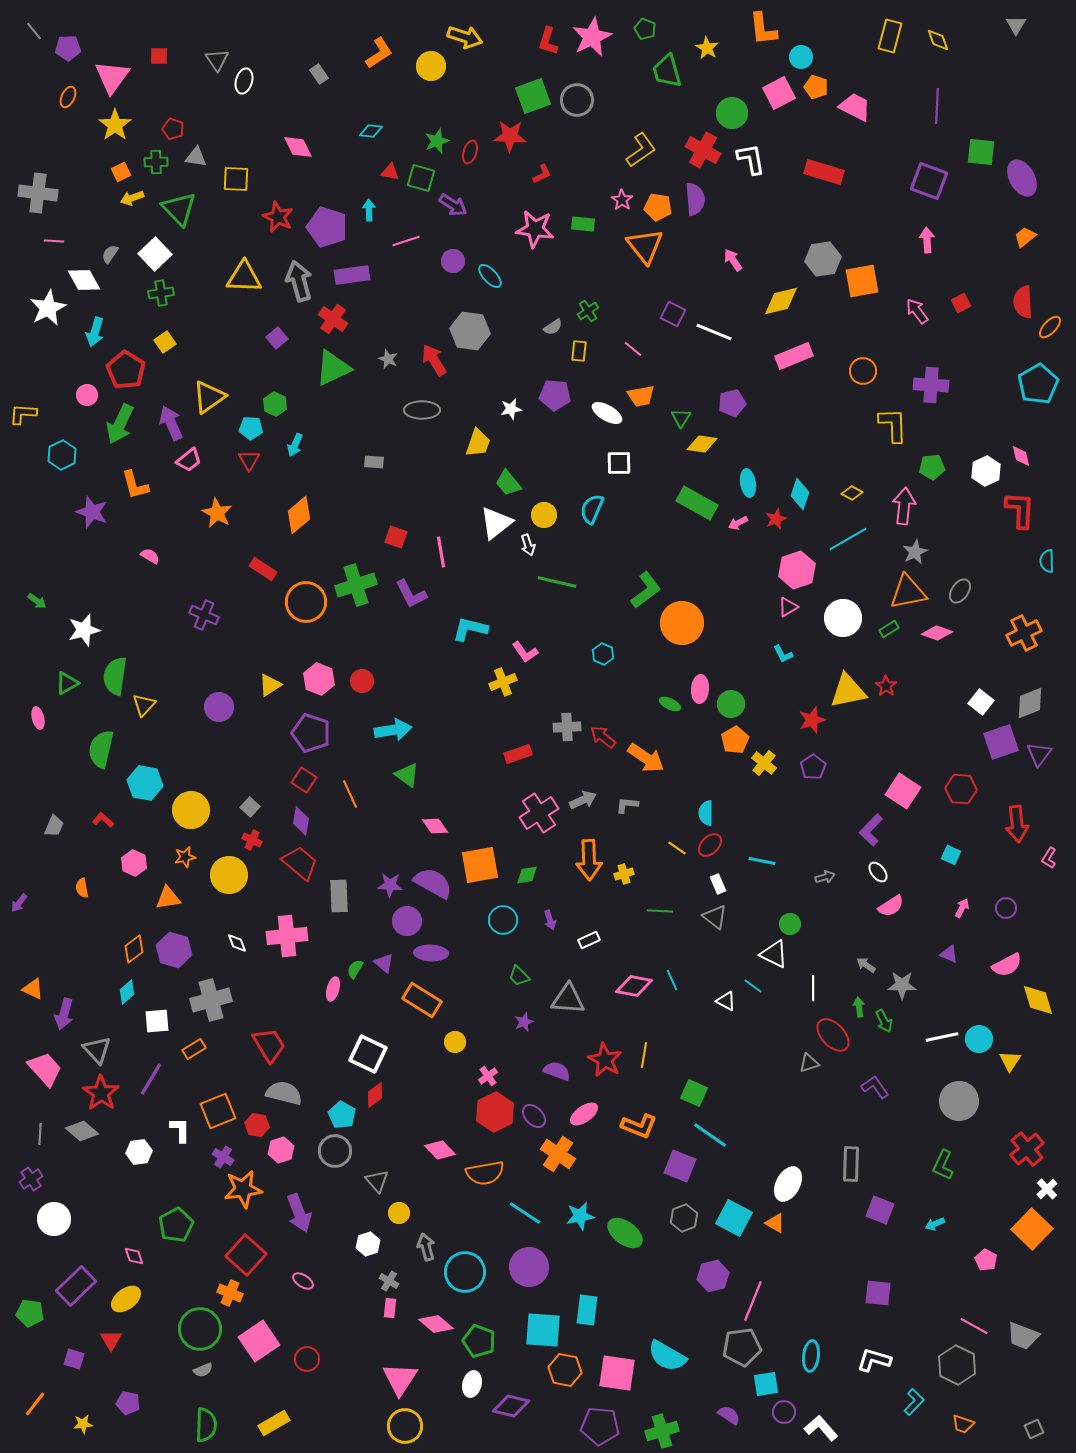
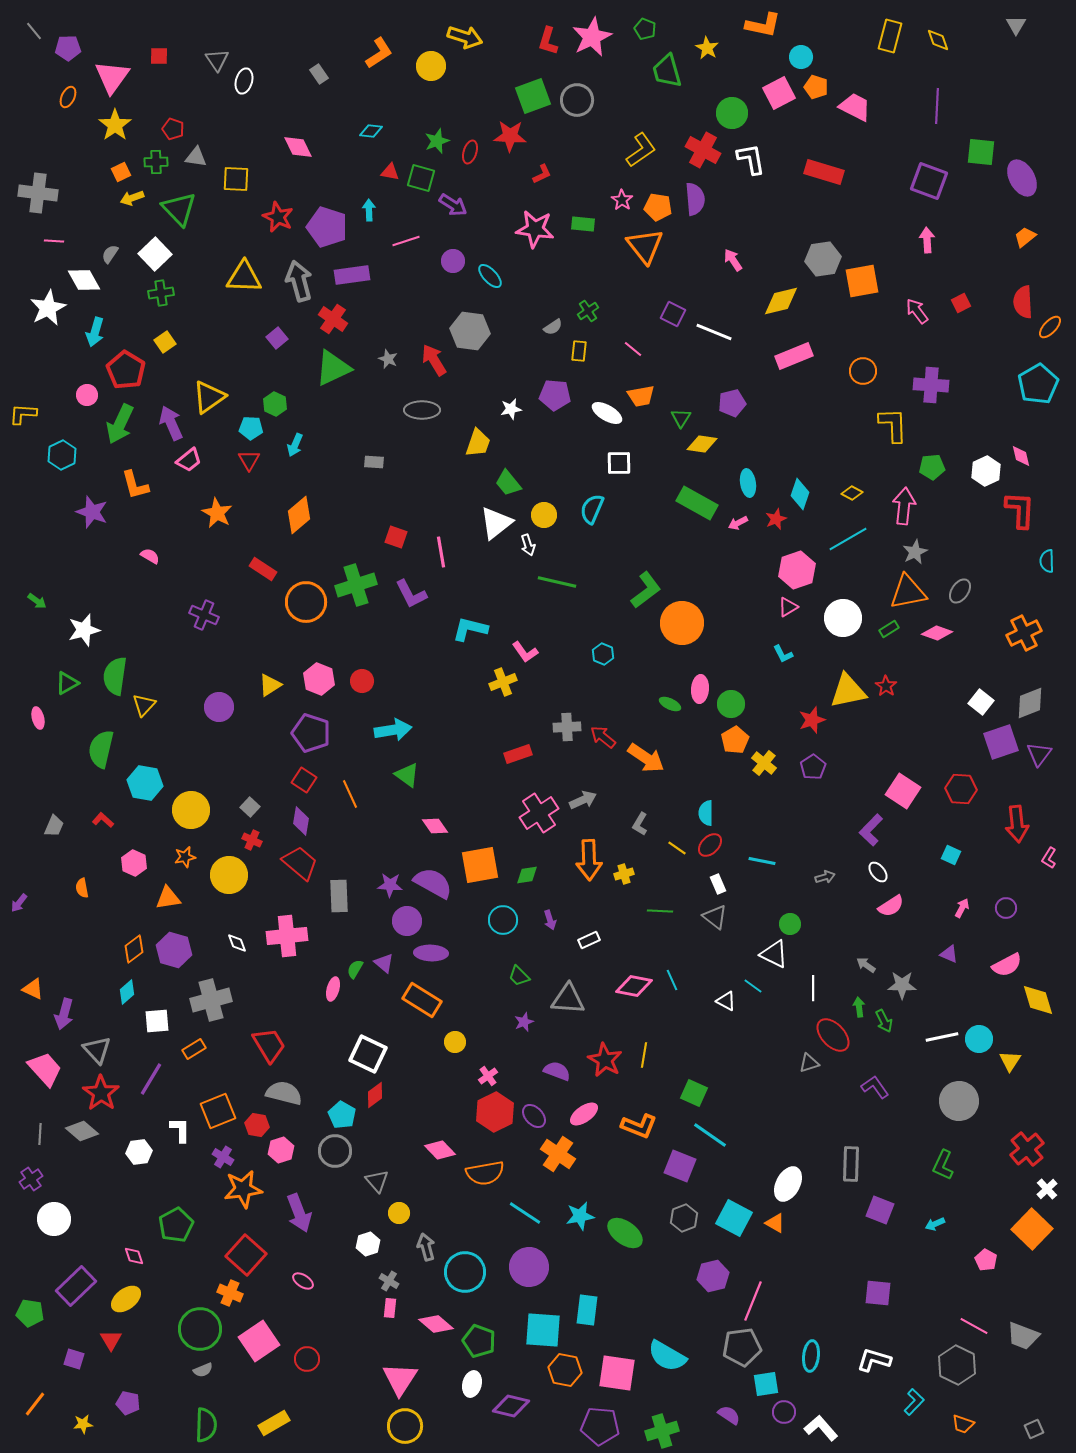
orange L-shape at (763, 29): moved 4 px up; rotated 72 degrees counterclockwise
gray L-shape at (627, 805): moved 13 px right, 19 px down; rotated 65 degrees counterclockwise
